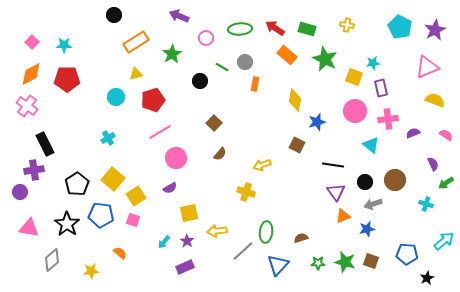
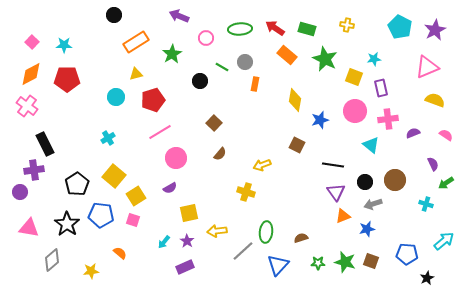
cyan star at (373, 63): moved 1 px right, 4 px up
blue star at (317, 122): moved 3 px right, 2 px up
yellow square at (113, 179): moved 1 px right, 3 px up
